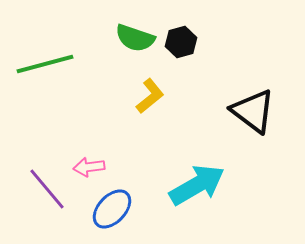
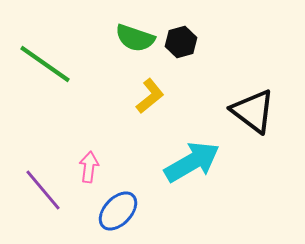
green line: rotated 50 degrees clockwise
pink arrow: rotated 104 degrees clockwise
cyan arrow: moved 5 px left, 23 px up
purple line: moved 4 px left, 1 px down
blue ellipse: moved 6 px right, 2 px down
